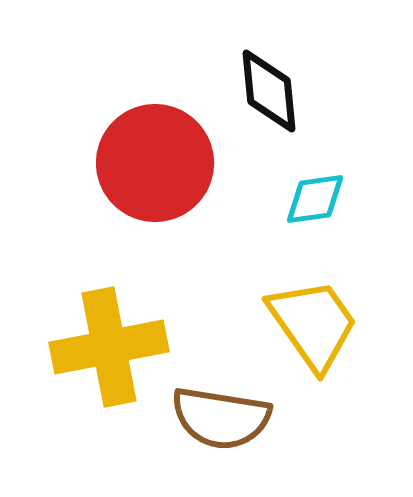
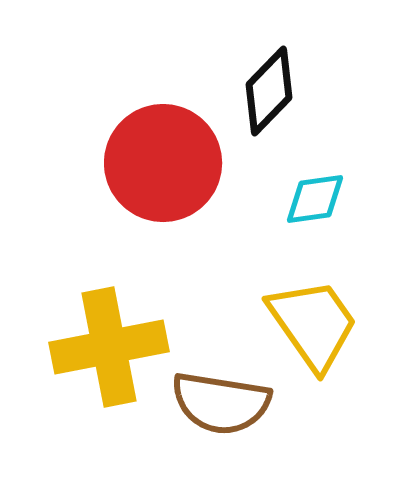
black diamond: rotated 50 degrees clockwise
red circle: moved 8 px right
brown semicircle: moved 15 px up
